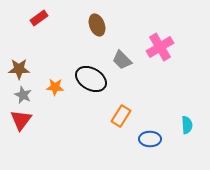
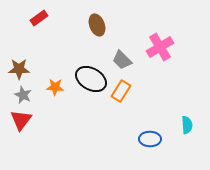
orange rectangle: moved 25 px up
